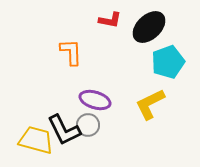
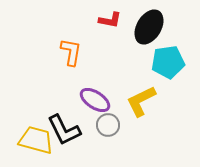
black ellipse: rotated 16 degrees counterclockwise
orange L-shape: rotated 12 degrees clockwise
cyan pentagon: rotated 12 degrees clockwise
purple ellipse: rotated 16 degrees clockwise
yellow L-shape: moved 9 px left, 3 px up
gray circle: moved 20 px right
